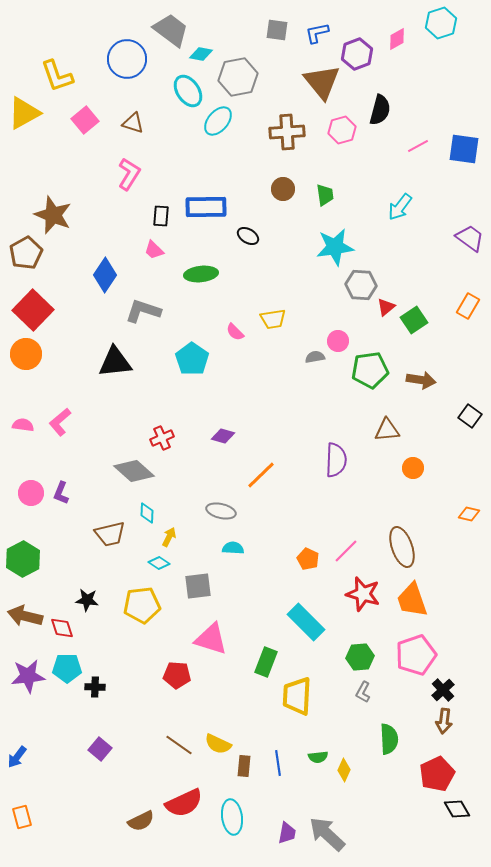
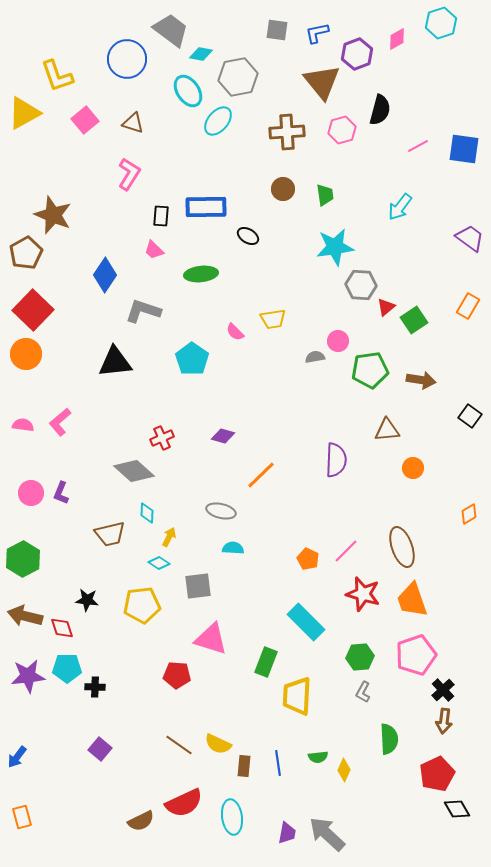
orange diamond at (469, 514): rotated 45 degrees counterclockwise
